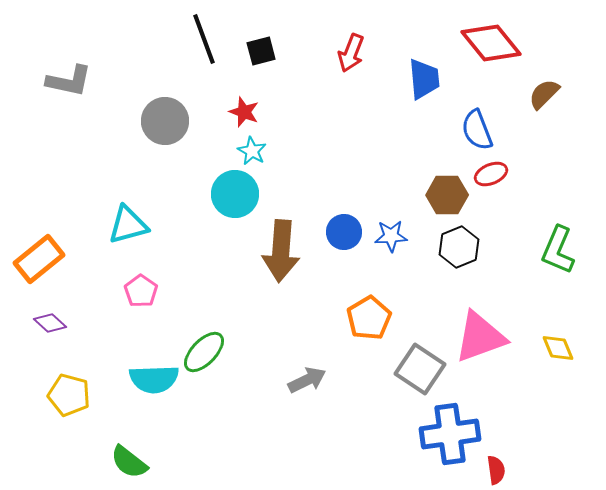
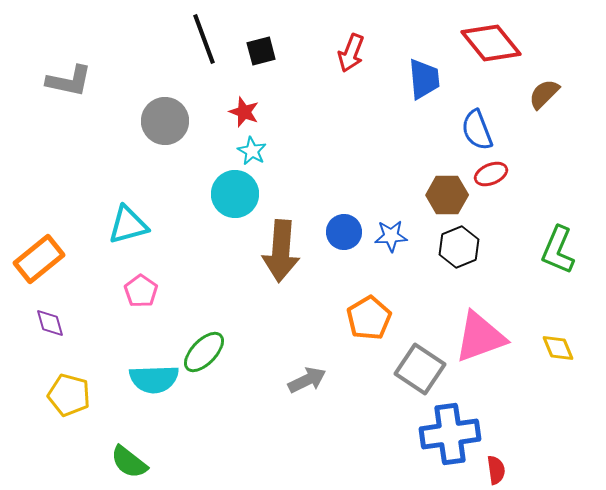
purple diamond: rotated 32 degrees clockwise
